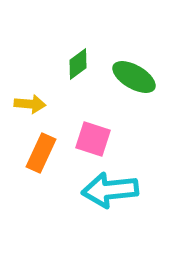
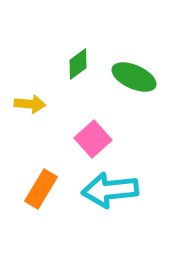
green ellipse: rotated 6 degrees counterclockwise
pink square: rotated 30 degrees clockwise
orange rectangle: moved 36 px down; rotated 6 degrees clockwise
